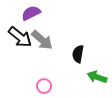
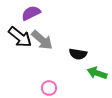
black semicircle: rotated 90 degrees counterclockwise
green arrow: moved 4 px up
pink circle: moved 5 px right, 2 px down
